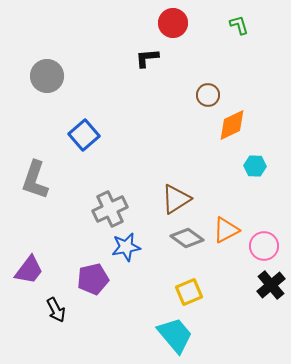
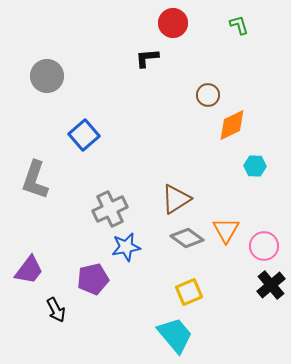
orange triangle: rotated 32 degrees counterclockwise
